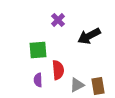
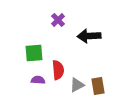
black arrow: rotated 25 degrees clockwise
green square: moved 4 px left, 3 px down
purple semicircle: rotated 96 degrees clockwise
